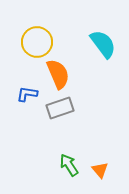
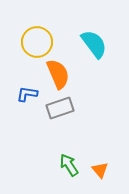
cyan semicircle: moved 9 px left
